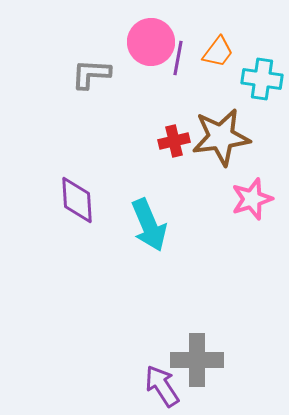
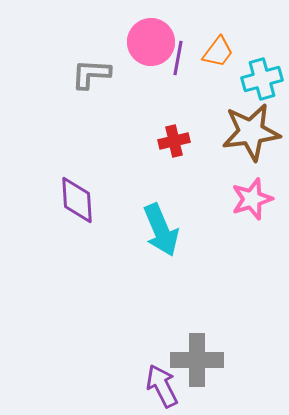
cyan cross: rotated 24 degrees counterclockwise
brown star: moved 30 px right, 5 px up
cyan arrow: moved 12 px right, 5 px down
purple arrow: rotated 6 degrees clockwise
